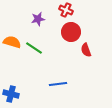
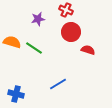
red semicircle: moved 2 px right; rotated 128 degrees clockwise
blue line: rotated 24 degrees counterclockwise
blue cross: moved 5 px right
